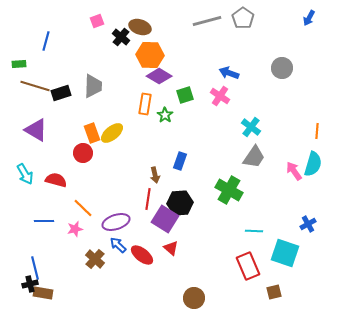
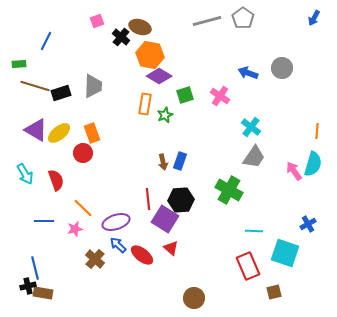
blue arrow at (309, 18): moved 5 px right
blue line at (46, 41): rotated 12 degrees clockwise
orange hexagon at (150, 55): rotated 8 degrees clockwise
blue arrow at (229, 73): moved 19 px right
green star at (165, 115): rotated 14 degrees clockwise
yellow ellipse at (112, 133): moved 53 px left
brown arrow at (155, 175): moved 8 px right, 13 px up
red semicircle at (56, 180): rotated 55 degrees clockwise
red line at (148, 199): rotated 15 degrees counterclockwise
black hexagon at (180, 203): moved 1 px right, 3 px up
black cross at (30, 284): moved 2 px left, 2 px down
